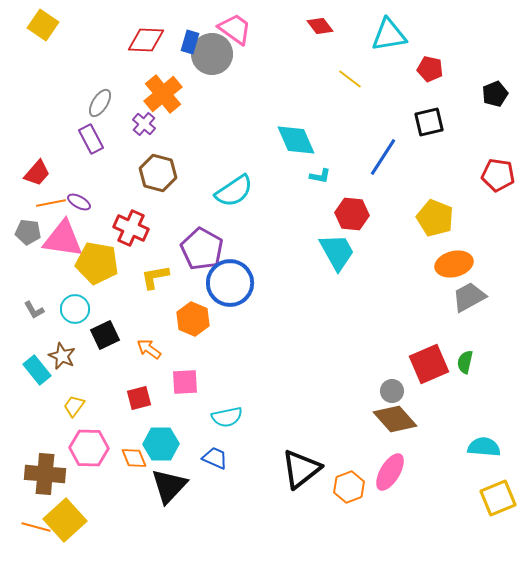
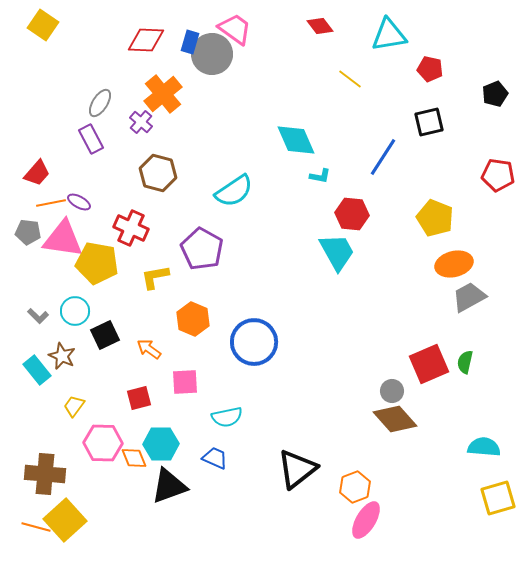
purple cross at (144, 124): moved 3 px left, 2 px up
blue circle at (230, 283): moved 24 px right, 59 px down
cyan circle at (75, 309): moved 2 px down
gray L-shape at (34, 310): moved 4 px right, 6 px down; rotated 15 degrees counterclockwise
pink hexagon at (89, 448): moved 14 px right, 5 px up
black triangle at (301, 469): moved 4 px left
pink ellipse at (390, 472): moved 24 px left, 48 px down
black triangle at (169, 486): rotated 27 degrees clockwise
orange hexagon at (349, 487): moved 6 px right
yellow square at (498, 498): rotated 6 degrees clockwise
